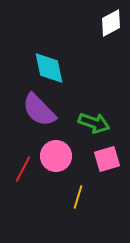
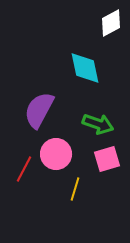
cyan diamond: moved 36 px right
purple semicircle: rotated 72 degrees clockwise
green arrow: moved 4 px right, 1 px down
pink circle: moved 2 px up
red line: moved 1 px right
yellow line: moved 3 px left, 8 px up
